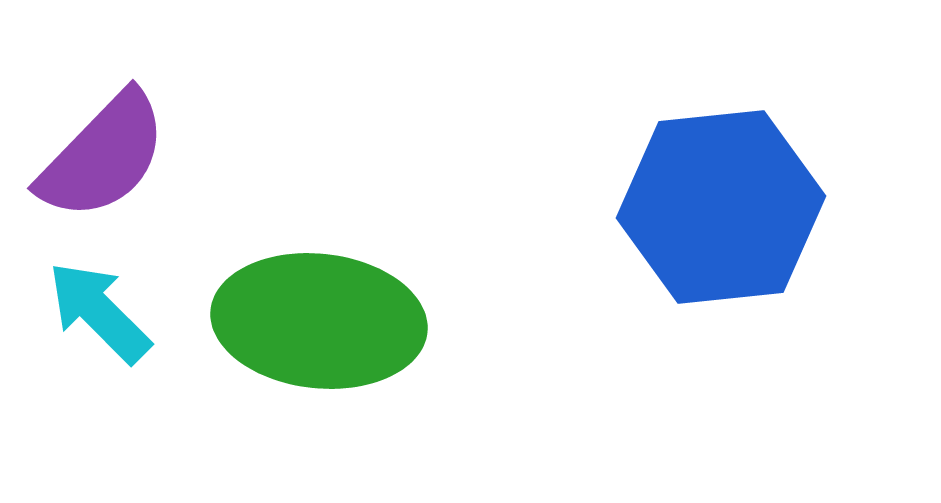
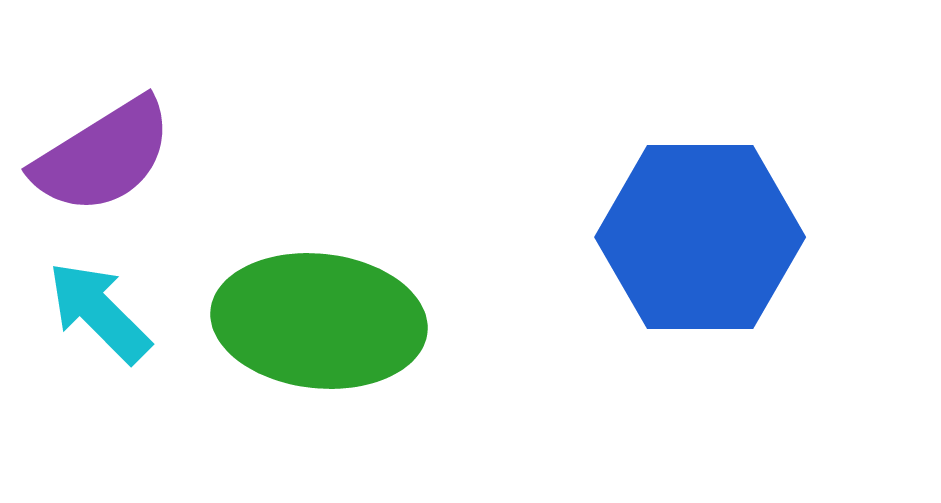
purple semicircle: rotated 14 degrees clockwise
blue hexagon: moved 21 px left, 30 px down; rotated 6 degrees clockwise
